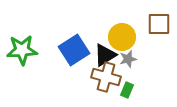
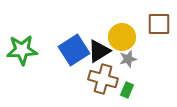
black triangle: moved 6 px left, 4 px up
brown cross: moved 3 px left, 2 px down
